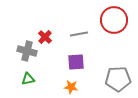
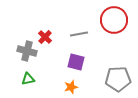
purple square: rotated 18 degrees clockwise
orange star: rotated 24 degrees counterclockwise
